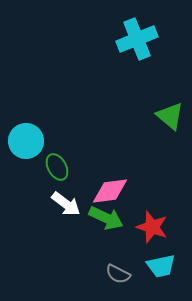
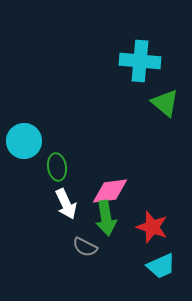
cyan cross: moved 3 px right, 22 px down; rotated 27 degrees clockwise
green triangle: moved 5 px left, 13 px up
cyan circle: moved 2 px left
green ellipse: rotated 20 degrees clockwise
white arrow: rotated 28 degrees clockwise
green arrow: rotated 56 degrees clockwise
cyan trapezoid: rotated 12 degrees counterclockwise
gray semicircle: moved 33 px left, 27 px up
